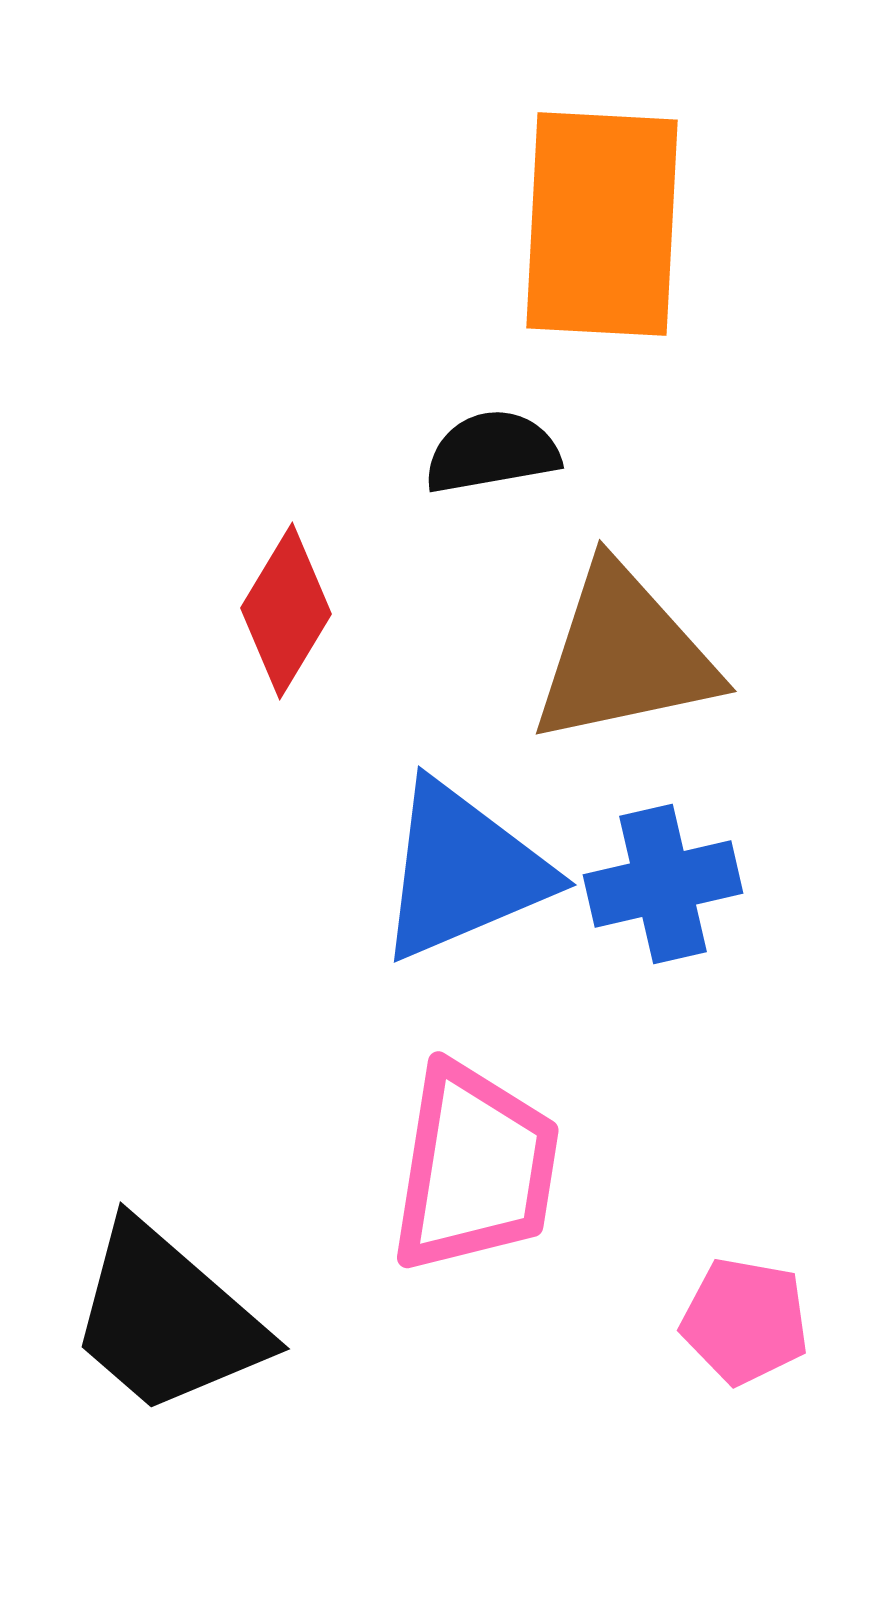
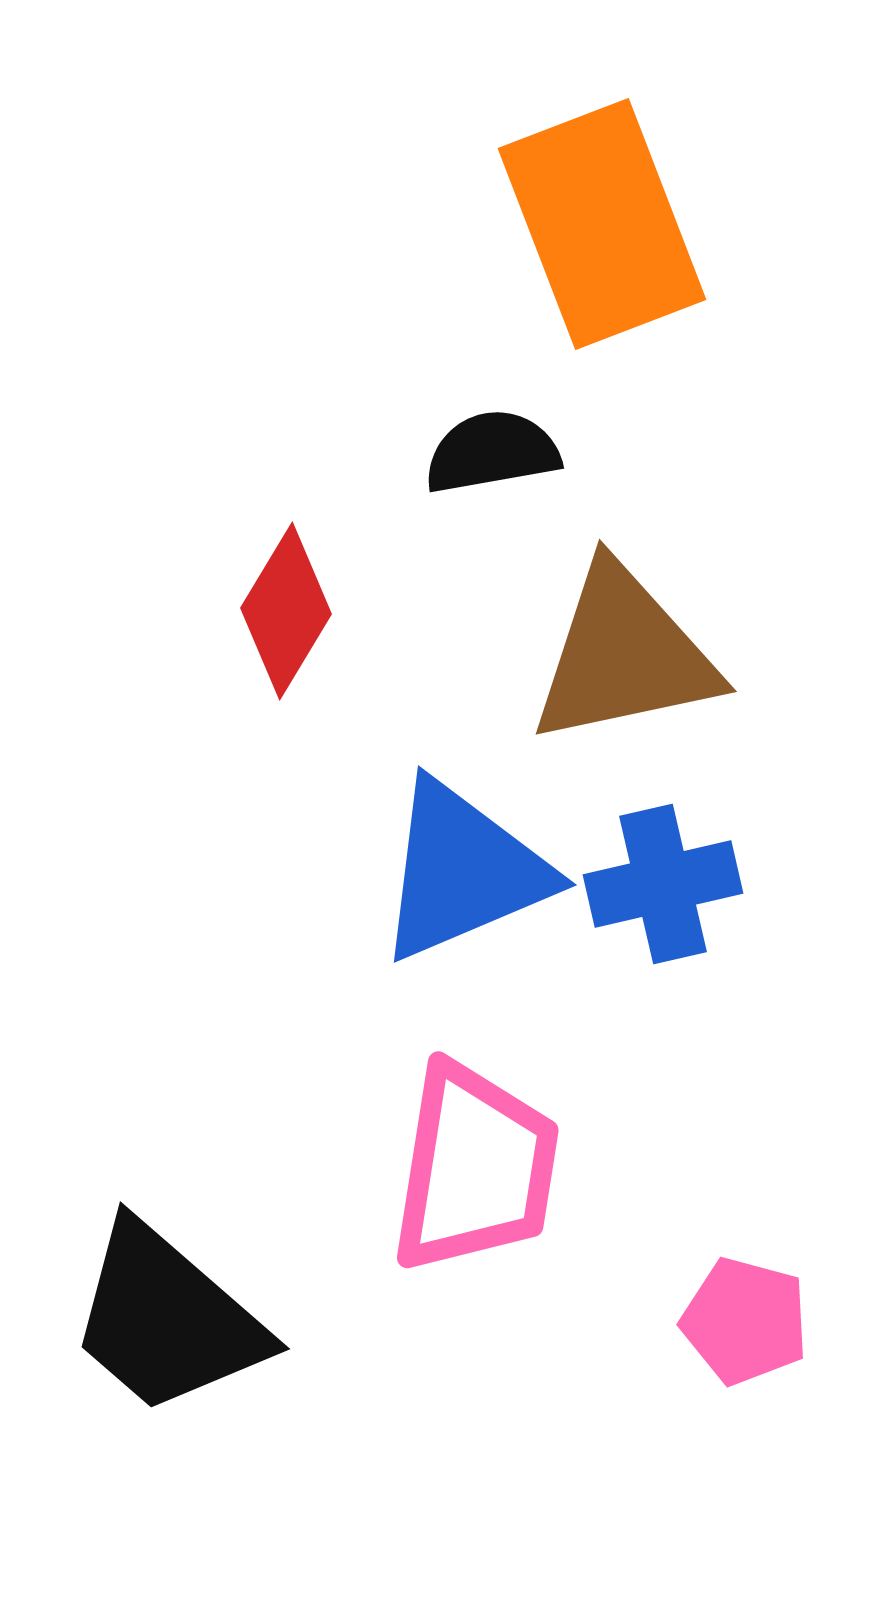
orange rectangle: rotated 24 degrees counterclockwise
pink pentagon: rotated 5 degrees clockwise
